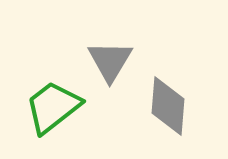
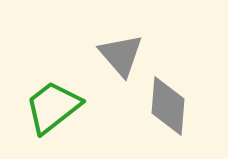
gray triangle: moved 11 px right, 6 px up; rotated 12 degrees counterclockwise
